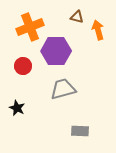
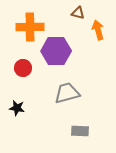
brown triangle: moved 1 px right, 4 px up
orange cross: rotated 20 degrees clockwise
red circle: moved 2 px down
gray trapezoid: moved 4 px right, 4 px down
black star: rotated 14 degrees counterclockwise
